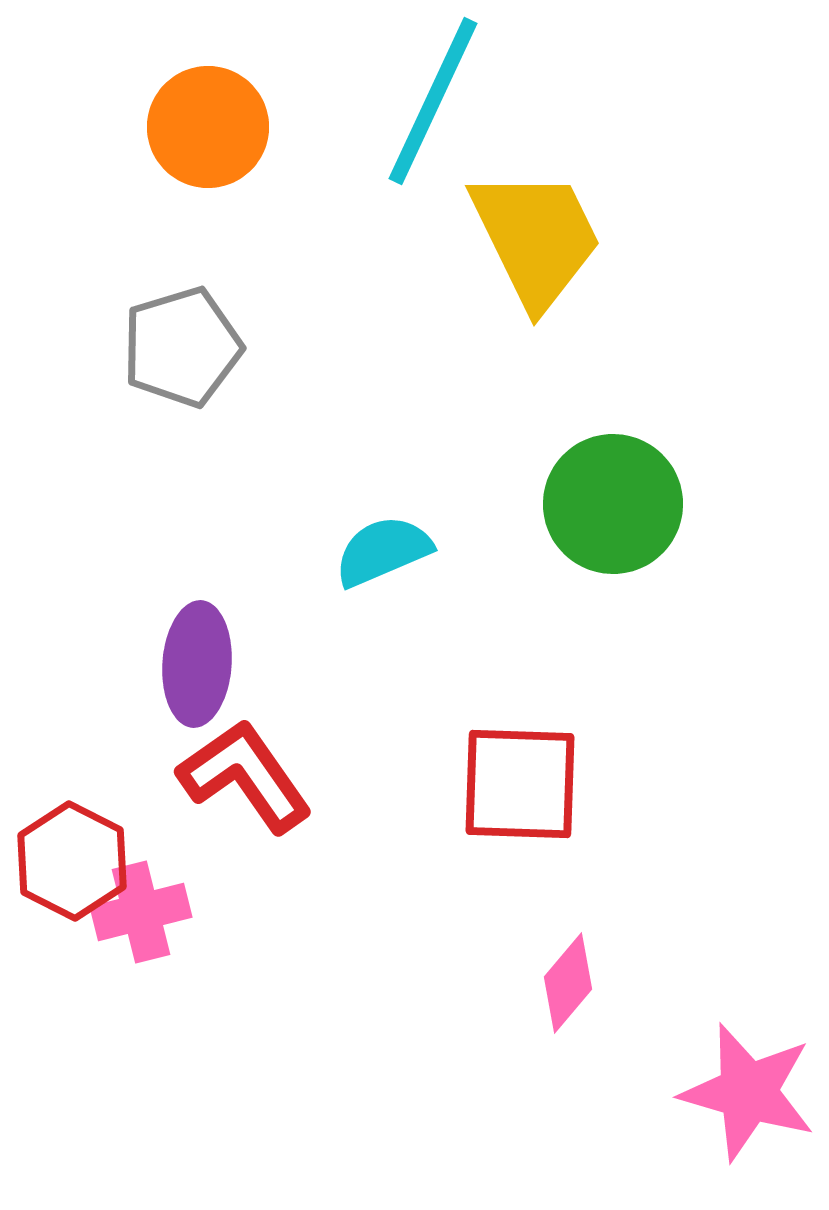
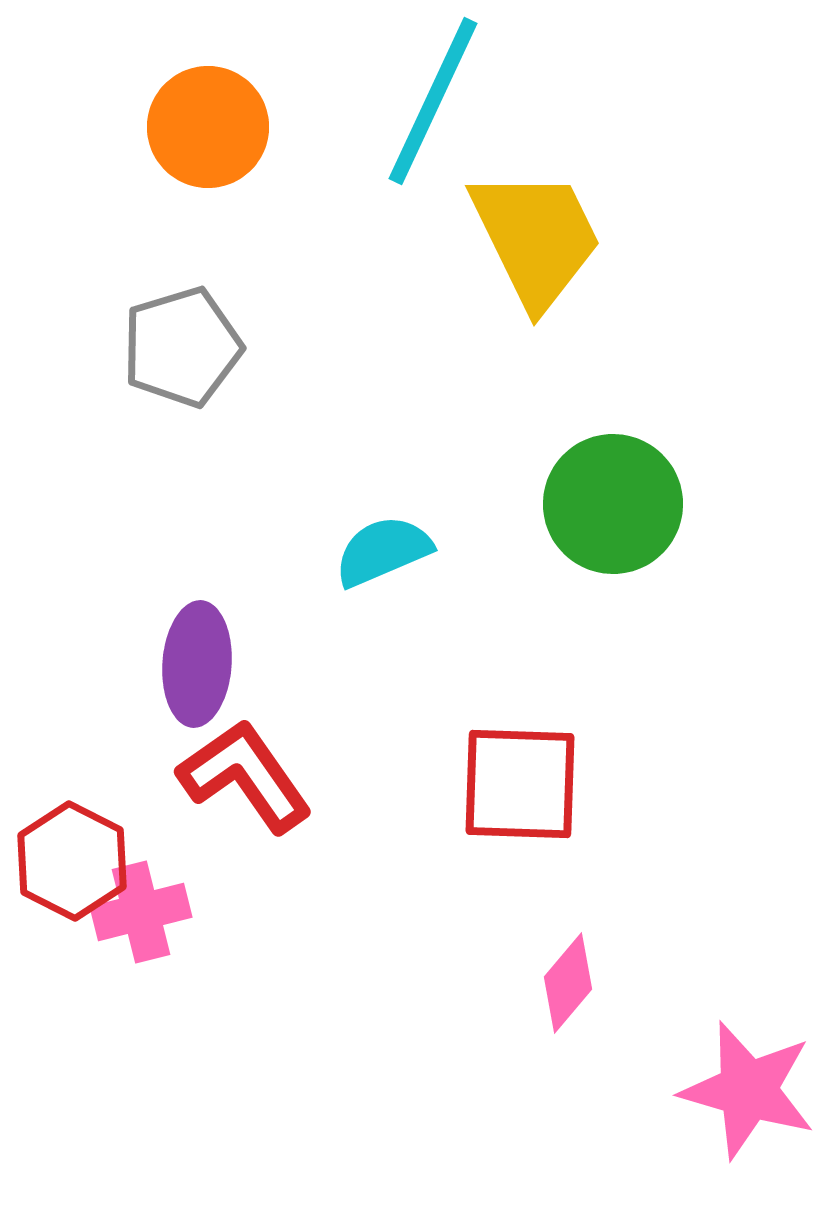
pink star: moved 2 px up
